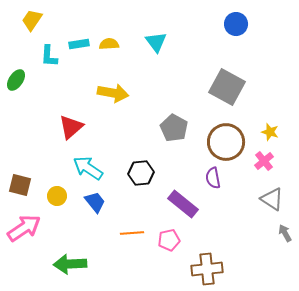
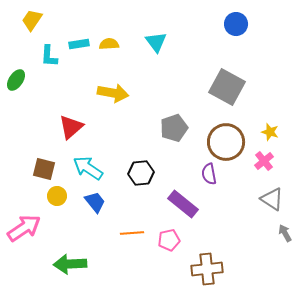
gray pentagon: rotated 24 degrees clockwise
purple semicircle: moved 4 px left, 4 px up
brown square: moved 24 px right, 16 px up
